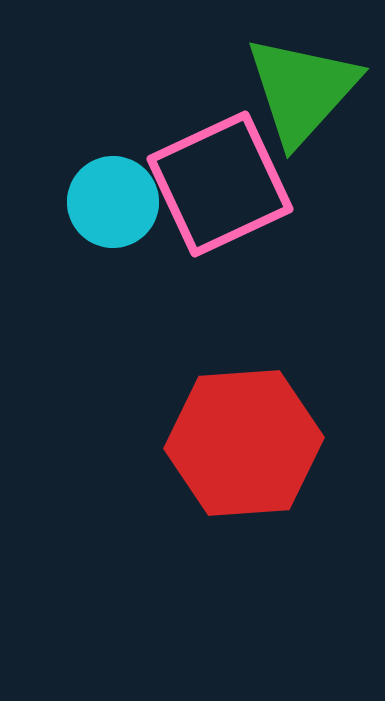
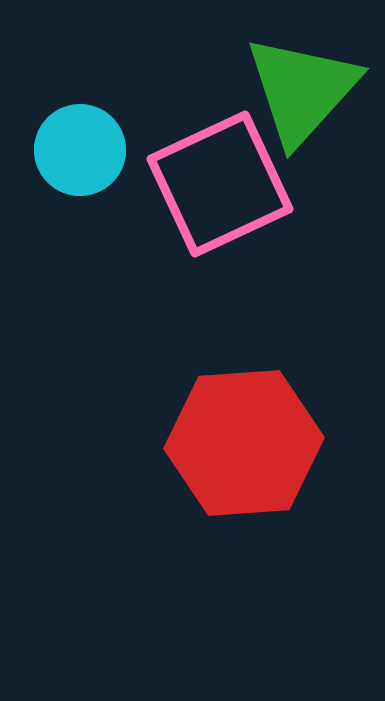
cyan circle: moved 33 px left, 52 px up
